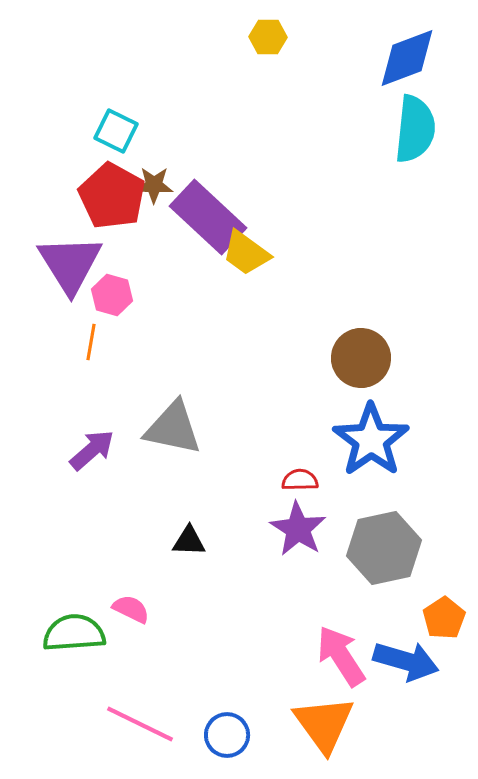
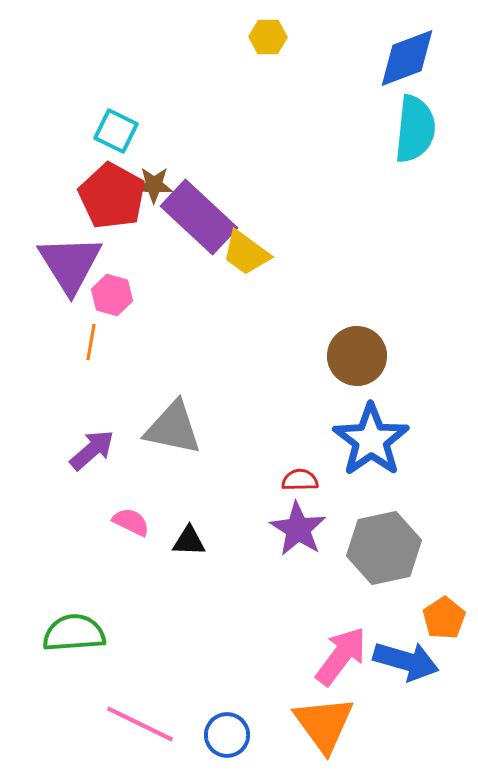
purple rectangle: moved 9 px left
brown circle: moved 4 px left, 2 px up
pink semicircle: moved 87 px up
pink arrow: rotated 70 degrees clockwise
